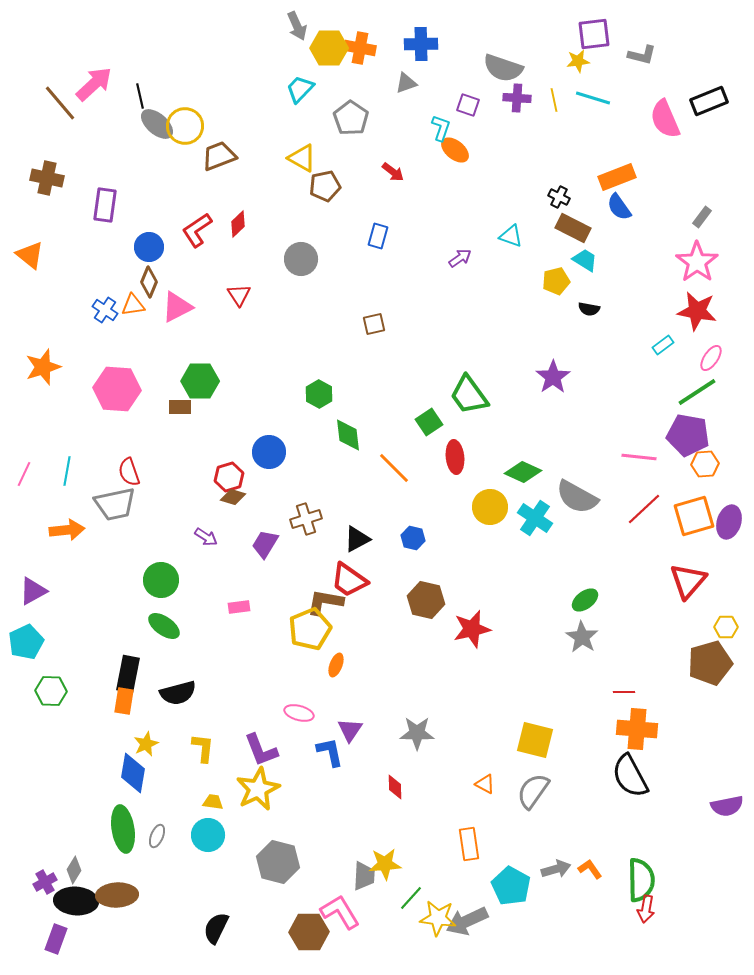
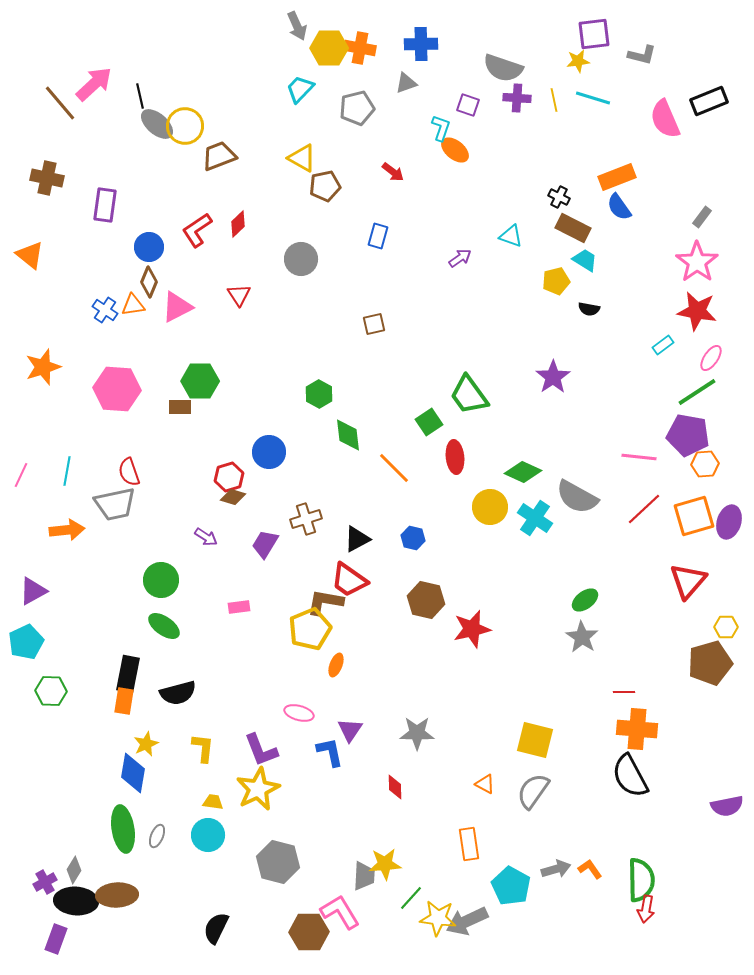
gray pentagon at (351, 118): moved 6 px right, 10 px up; rotated 24 degrees clockwise
pink line at (24, 474): moved 3 px left, 1 px down
